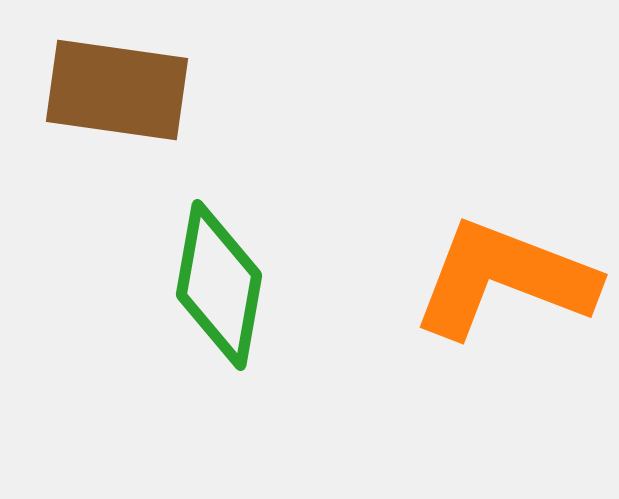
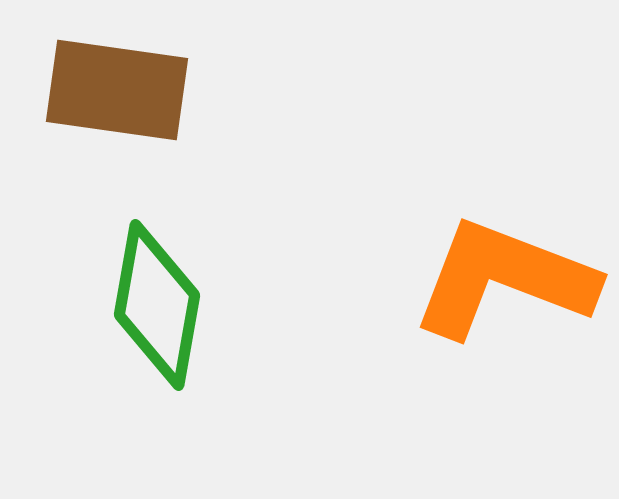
green diamond: moved 62 px left, 20 px down
